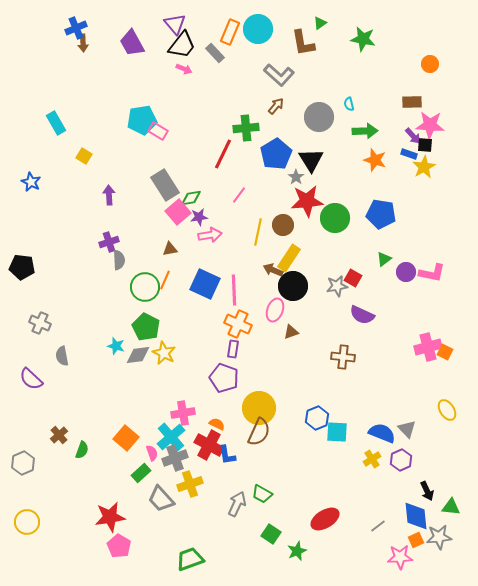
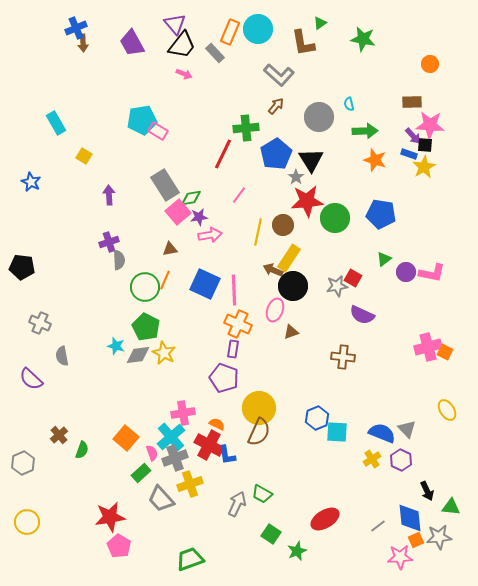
pink arrow at (184, 69): moved 5 px down
purple hexagon at (401, 460): rotated 10 degrees counterclockwise
blue diamond at (416, 516): moved 6 px left, 2 px down
